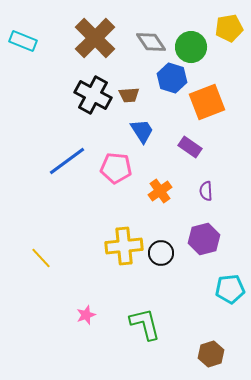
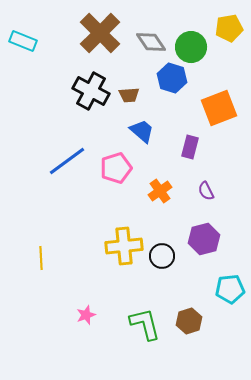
brown cross: moved 5 px right, 5 px up
black cross: moved 2 px left, 4 px up
orange square: moved 12 px right, 6 px down
blue trapezoid: rotated 16 degrees counterclockwise
purple rectangle: rotated 70 degrees clockwise
pink pentagon: rotated 24 degrees counterclockwise
purple semicircle: rotated 24 degrees counterclockwise
black circle: moved 1 px right, 3 px down
yellow line: rotated 40 degrees clockwise
brown hexagon: moved 22 px left, 33 px up
